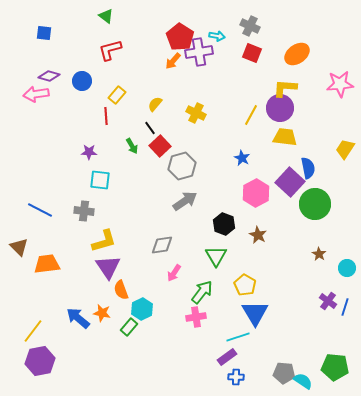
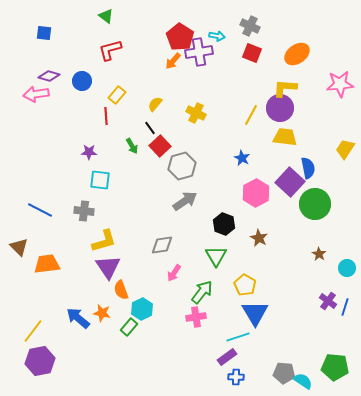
brown star at (258, 235): moved 1 px right, 3 px down
